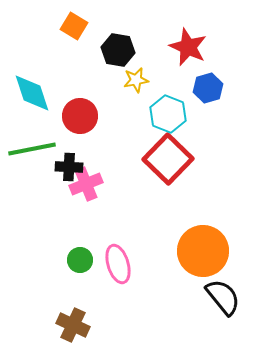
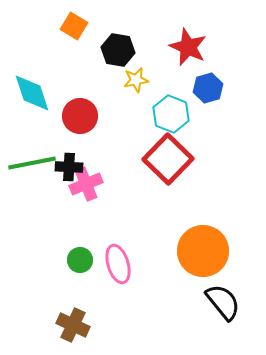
cyan hexagon: moved 3 px right
green line: moved 14 px down
black semicircle: moved 5 px down
